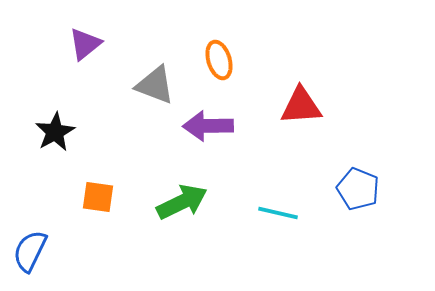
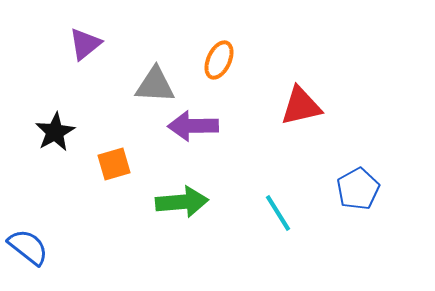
orange ellipse: rotated 42 degrees clockwise
gray triangle: rotated 18 degrees counterclockwise
red triangle: rotated 9 degrees counterclockwise
purple arrow: moved 15 px left
blue pentagon: rotated 21 degrees clockwise
orange square: moved 16 px right, 33 px up; rotated 24 degrees counterclockwise
green arrow: rotated 21 degrees clockwise
cyan line: rotated 45 degrees clockwise
blue semicircle: moved 2 px left, 4 px up; rotated 102 degrees clockwise
